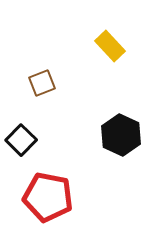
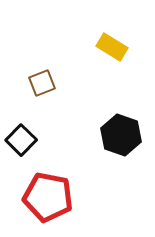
yellow rectangle: moved 2 px right, 1 px down; rotated 16 degrees counterclockwise
black hexagon: rotated 6 degrees counterclockwise
